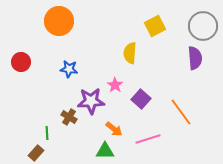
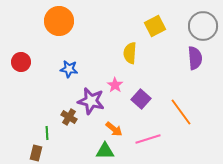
purple star: rotated 16 degrees clockwise
brown rectangle: rotated 28 degrees counterclockwise
